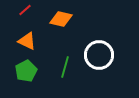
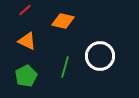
orange diamond: moved 2 px right, 2 px down
white circle: moved 1 px right, 1 px down
green pentagon: moved 5 px down
